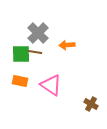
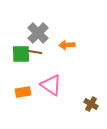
orange rectangle: moved 3 px right, 11 px down; rotated 21 degrees counterclockwise
